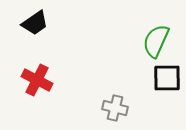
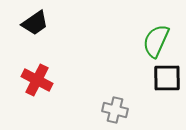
gray cross: moved 2 px down
